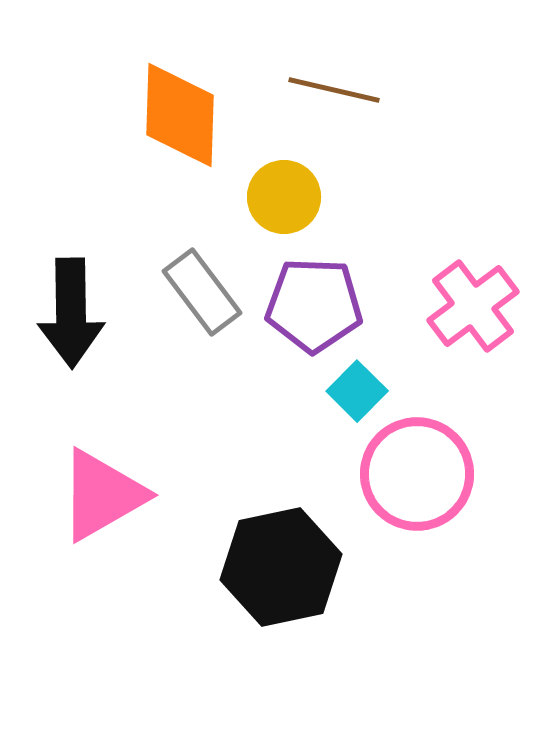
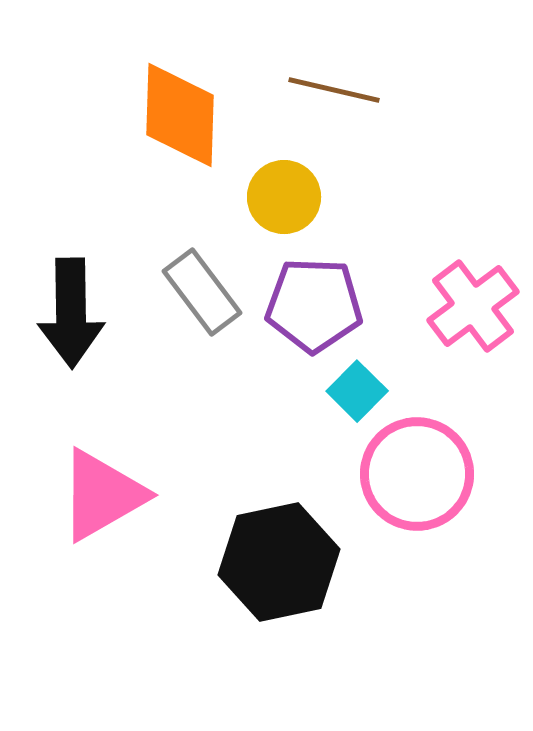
black hexagon: moved 2 px left, 5 px up
